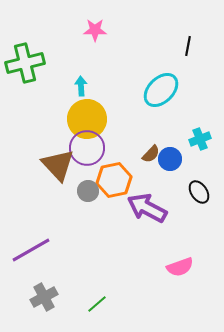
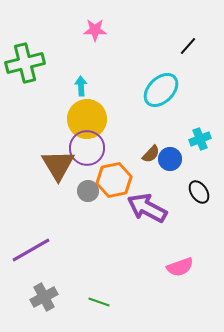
black line: rotated 30 degrees clockwise
brown triangle: rotated 12 degrees clockwise
green line: moved 2 px right, 2 px up; rotated 60 degrees clockwise
